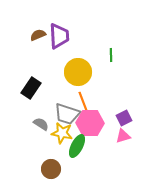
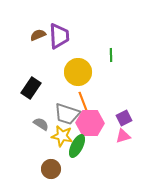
yellow star: moved 3 px down
